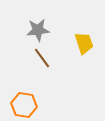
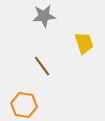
gray star: moved 6 px right, 14 px up
brown line: moved 8 px down
